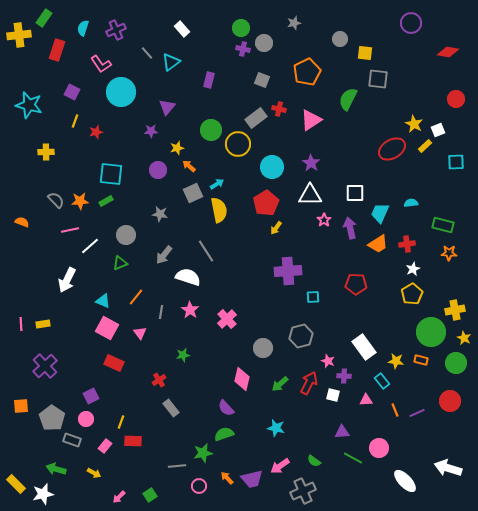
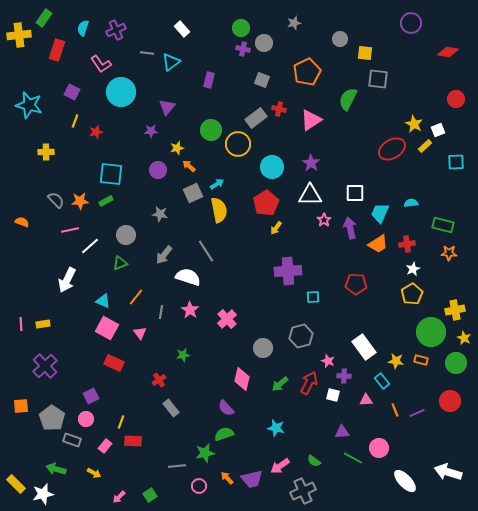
gray line at (147, 53): rotated 40 degrees counterclockwise
green star at (203, 453): moved 2 px right
white arrow at (448, 468): moved 4 px down
